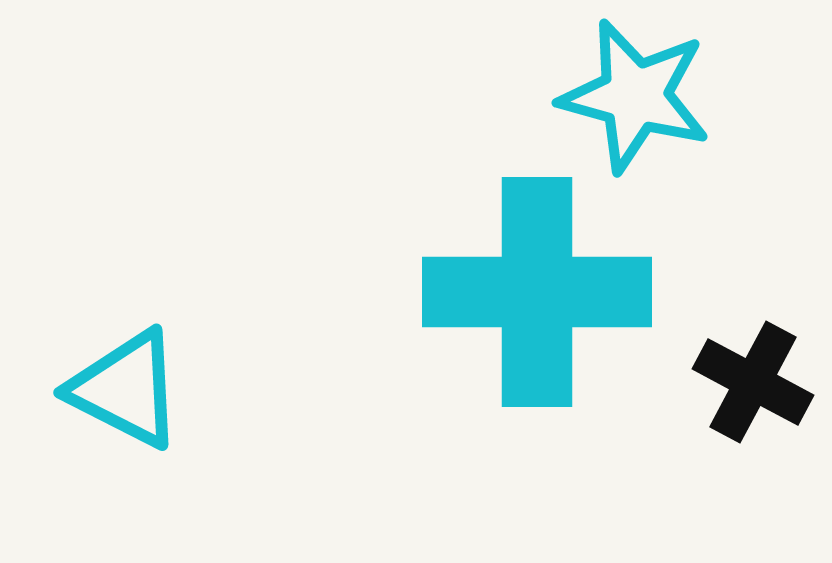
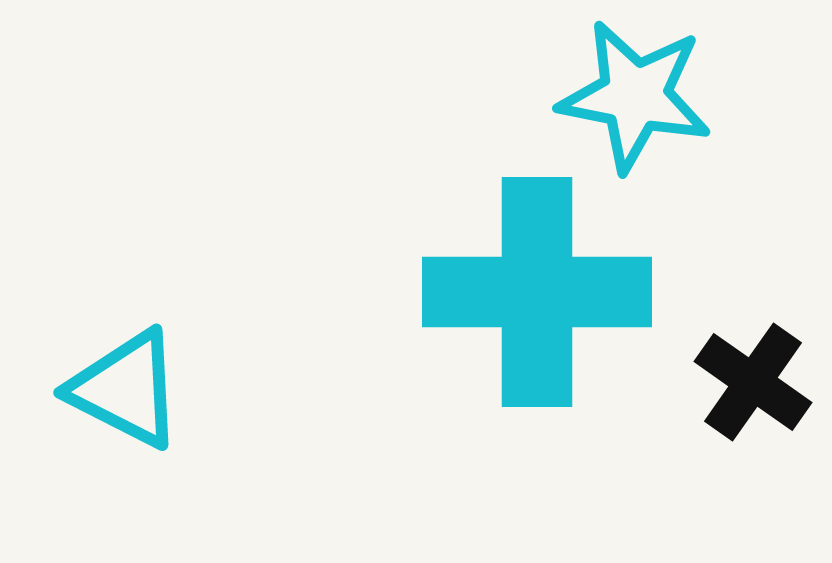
cyan star: rotated 4 degrees counterclockwise
black cross: rotated 7 degrees clockwise
